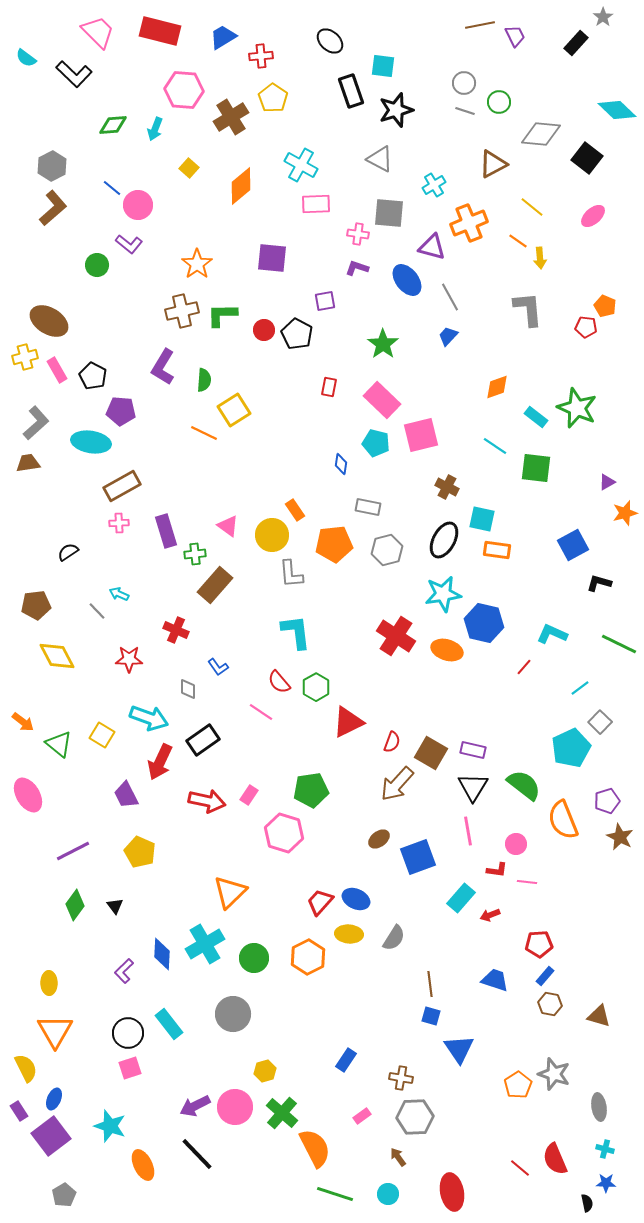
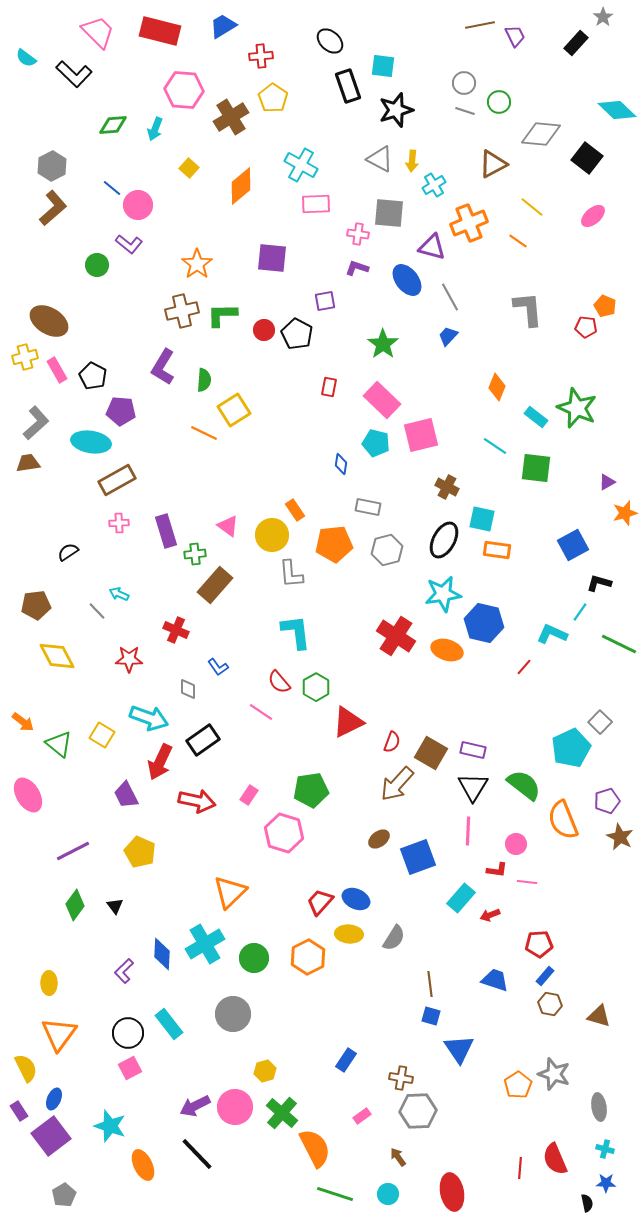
blue trapezoid at (223, 37): moved 11 px up
black rectangle at (351, 91): moved 3 px left, 5 px up
yellow arrow at (540, 258): moved 128 px left, 97 px up; rotated 10 degrees clockwise
orange diamond at (497, 387): rotated 48 degrees counterclockwise
brown rectangle at (122, 486): moved 5 px left, 6 px up
cyan line at (580, 688): moved 76 px up; rotated 18 degrees counterclockwise
red arrow at (207, 801): moved 10 px left
pink line at (468, 831): rotated 12 degrees clockwise
orange triangle at (55, 1031): moved 4 px right, 3 px down; rotated 6 degrees clockwise
pink square at (130, 1068): rotated 10 degrees counterclockwise
gray hexagon at (415, 1117): moved 3 px right, 6 px up
red line at (520, 1168): rotated 55 degrees clockwise
